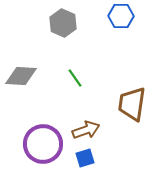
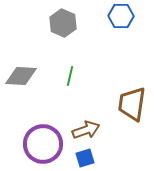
green line: moved 5 px left, 2 px up; rotated 48 degrees clockwise
